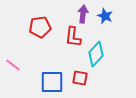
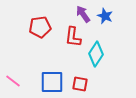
purple arrow: rotated 42 degrees counterclockwise
cyan diamond: rotated 10 degrees counterclockwise
pink line: moved 16 px down
red square: moved 6 px down
